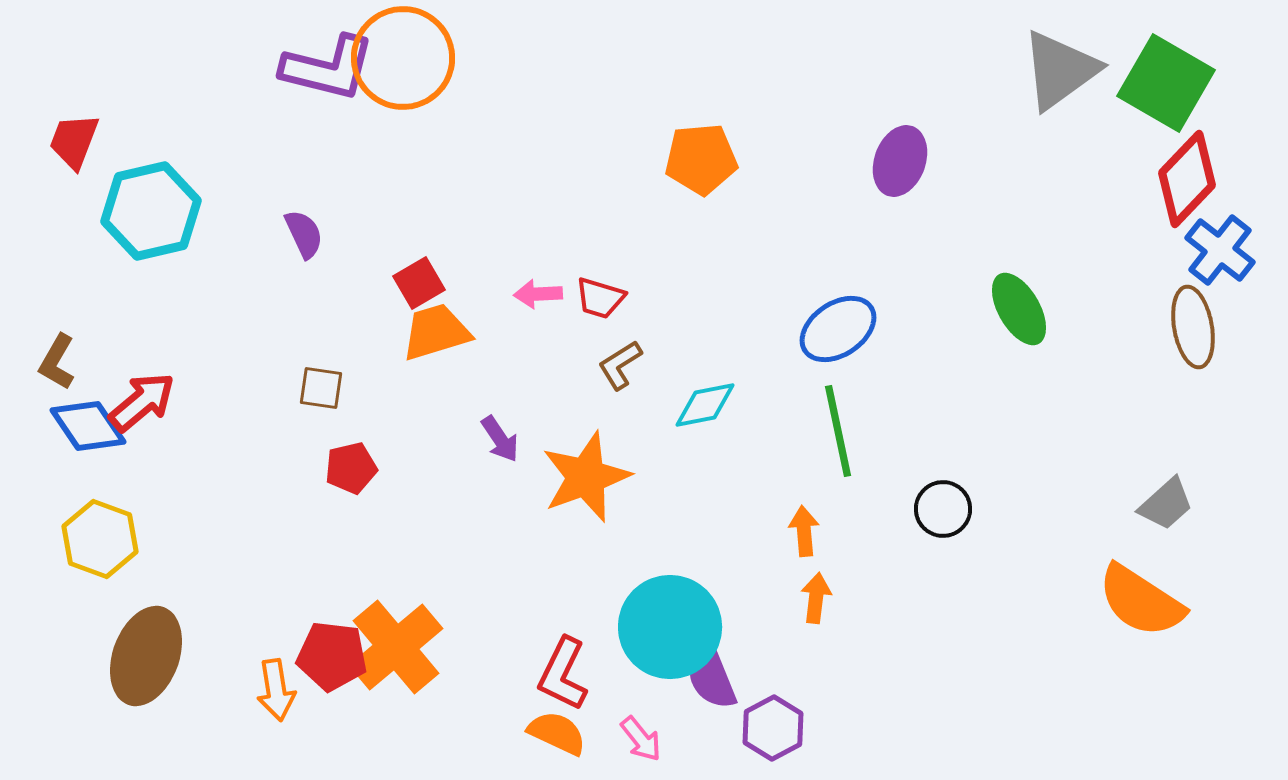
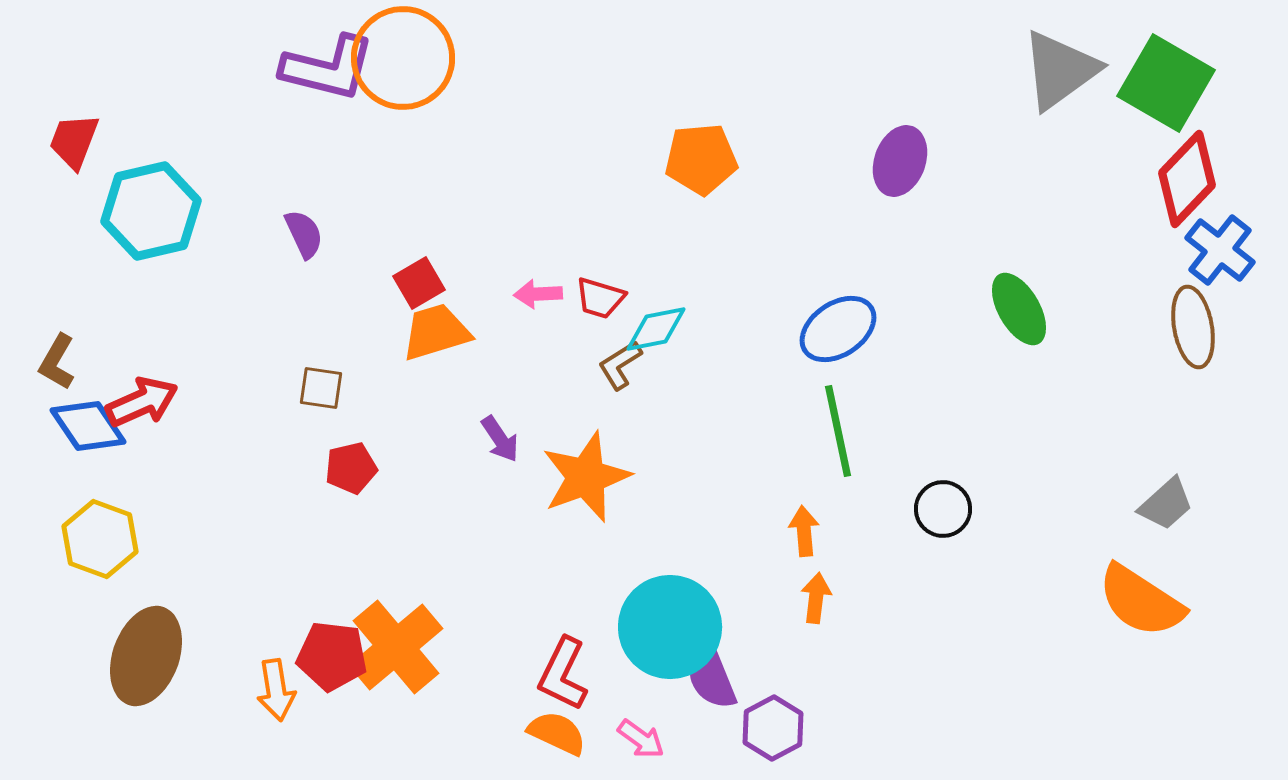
red arrow at (142, 402): rotated 16 degrees clockwise
cyan diamond at (705, 405): moved 49 px left, 76 px up
pink arrow at (641, 739): rotated 15 degrees counterclockwise
